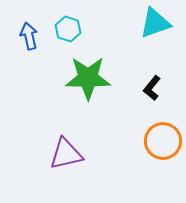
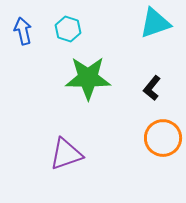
blue arrow: moved 6 px left, 5 px up
orange circle: moved 3 px up
purple triangle: rotated 6 degrees counterclockwise
